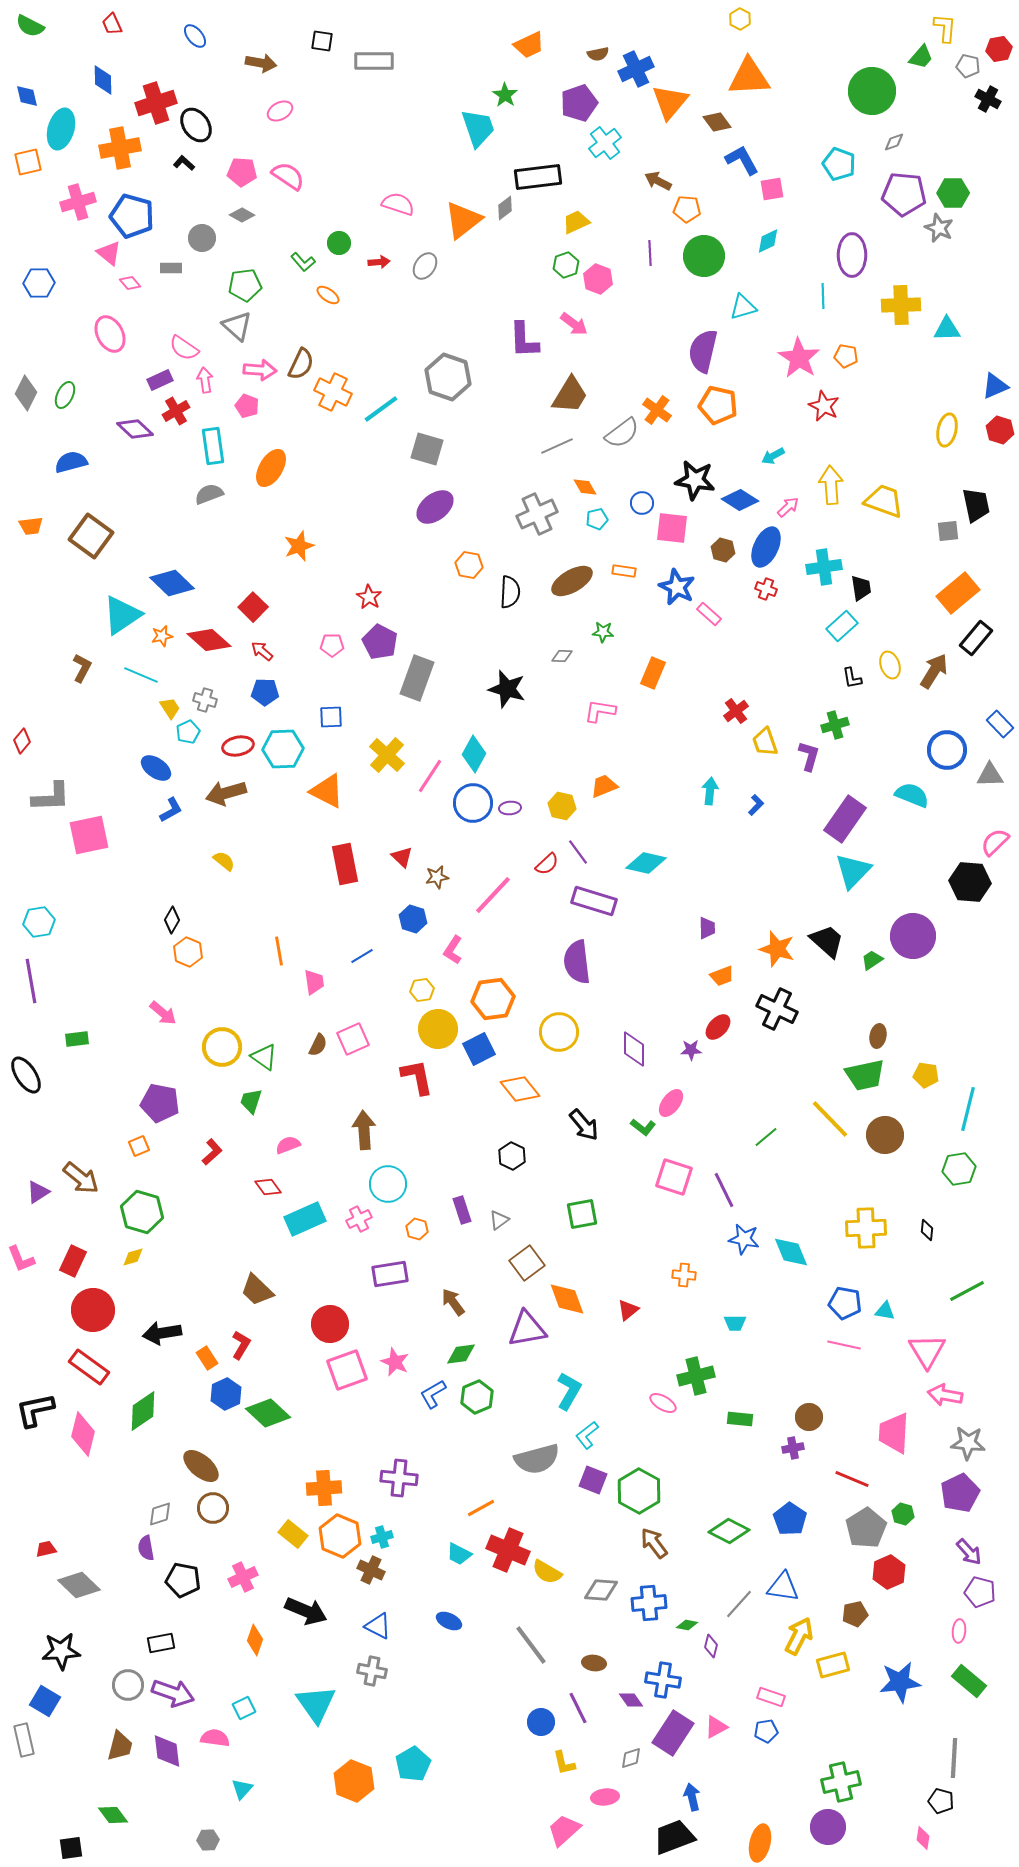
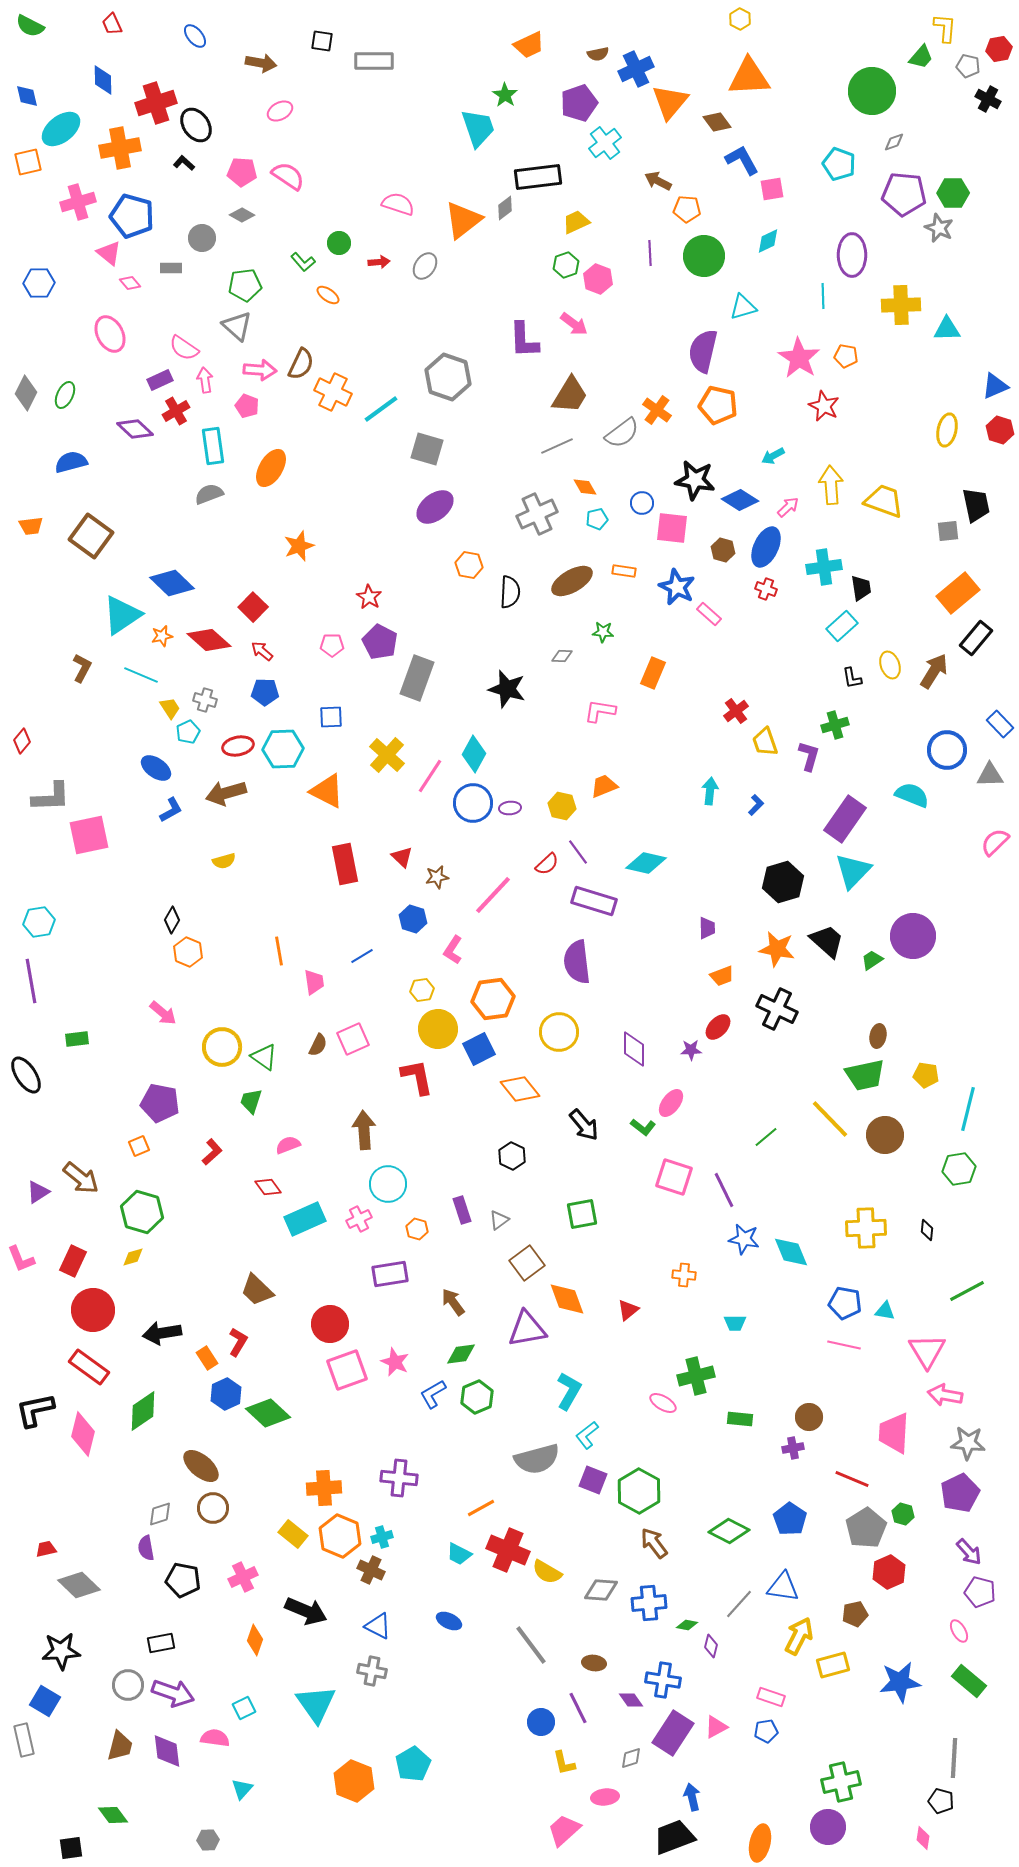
cyan ellipse at (61, 129): rotated 36 degrees clockwise
yellow semicircle at (224, 861): rotated 125 degrees clockwise
black hexagon at (970, 882): moved 187 px left; rotated 21 degrees counterclockwise
orange star at (777, 949): rotated 6 degrees counterclockwise
red L-shape at (241, 1345): moved 3 px left, 3 px up
pink ellipse at (959, 1631): rotated 35 degrees counterclockwise
